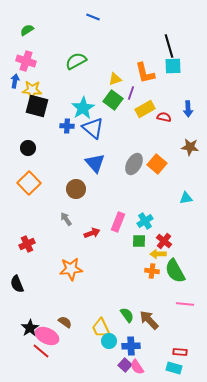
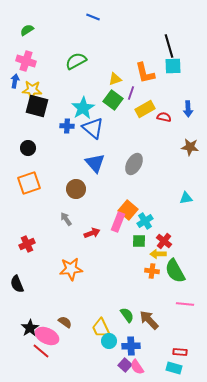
orange square at (157, 164): moved 29 px left, 46 px down
orange square at (29, 183): rotated 25 degrees clockwise
